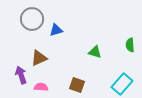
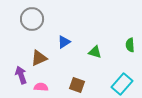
blue triangle: moved 8 px right, 12 px down; rotated 16 degrees counterclockwise
